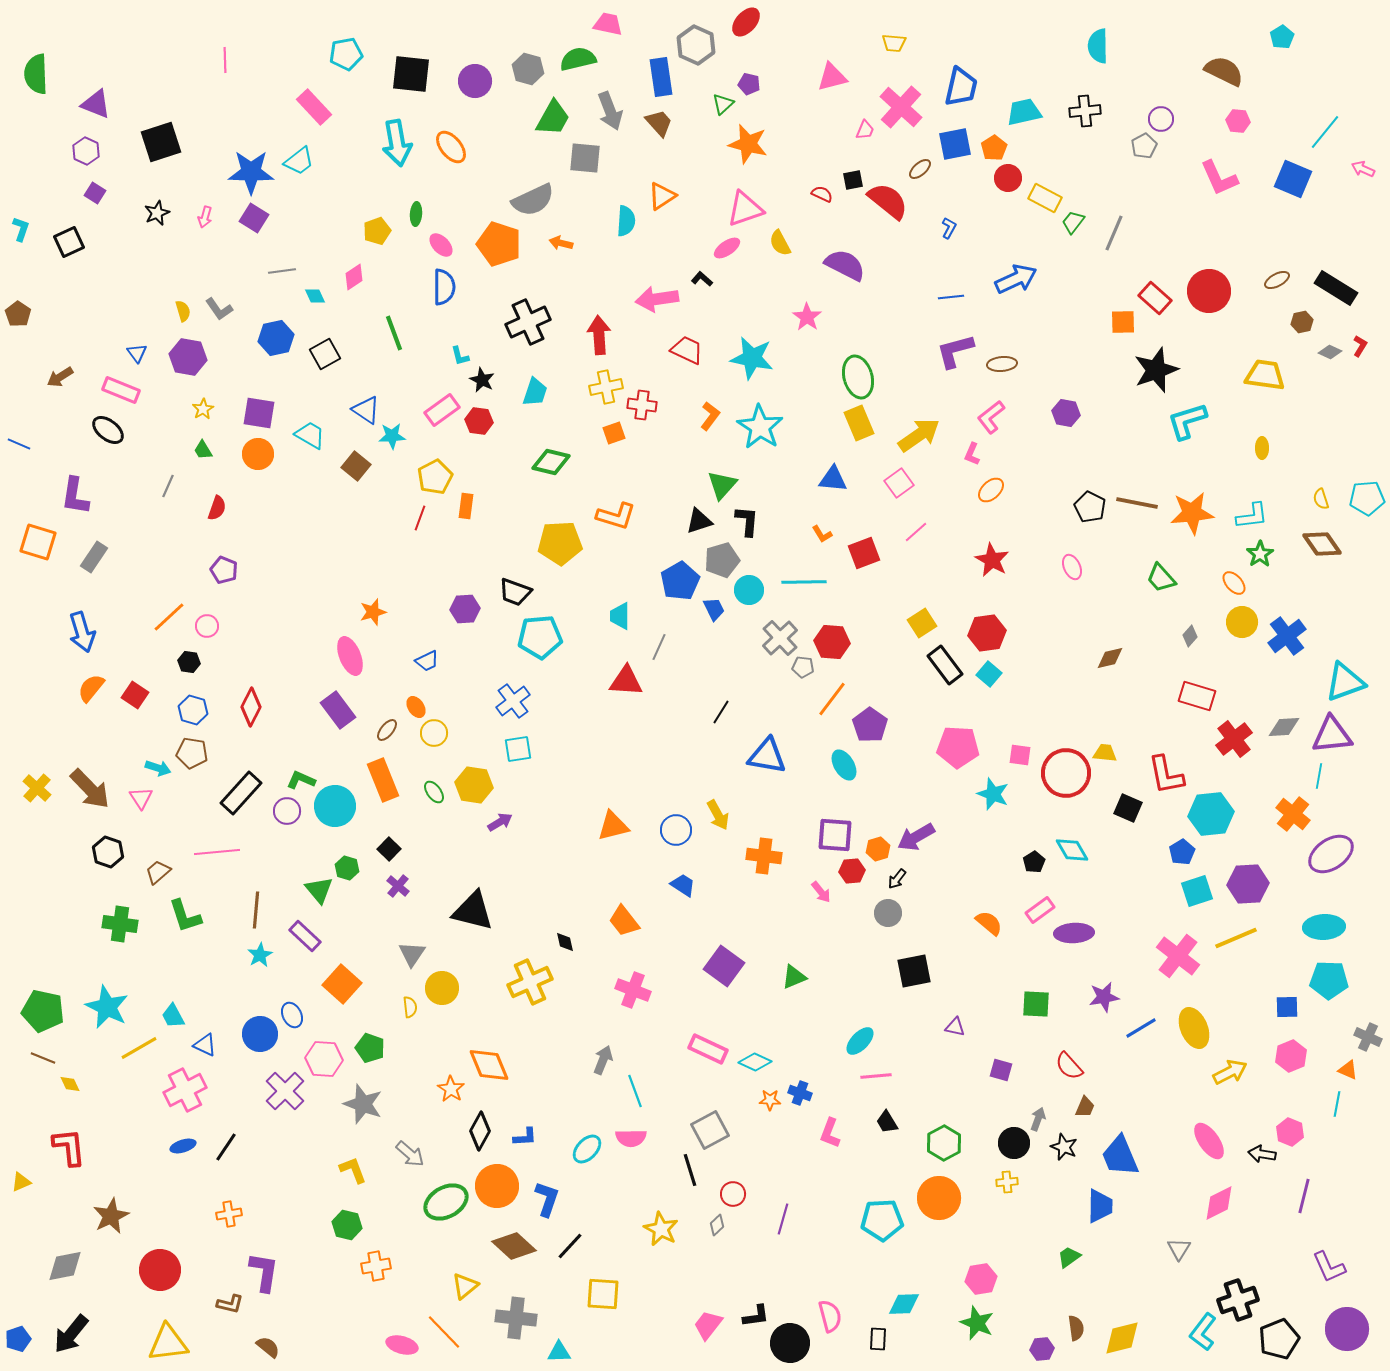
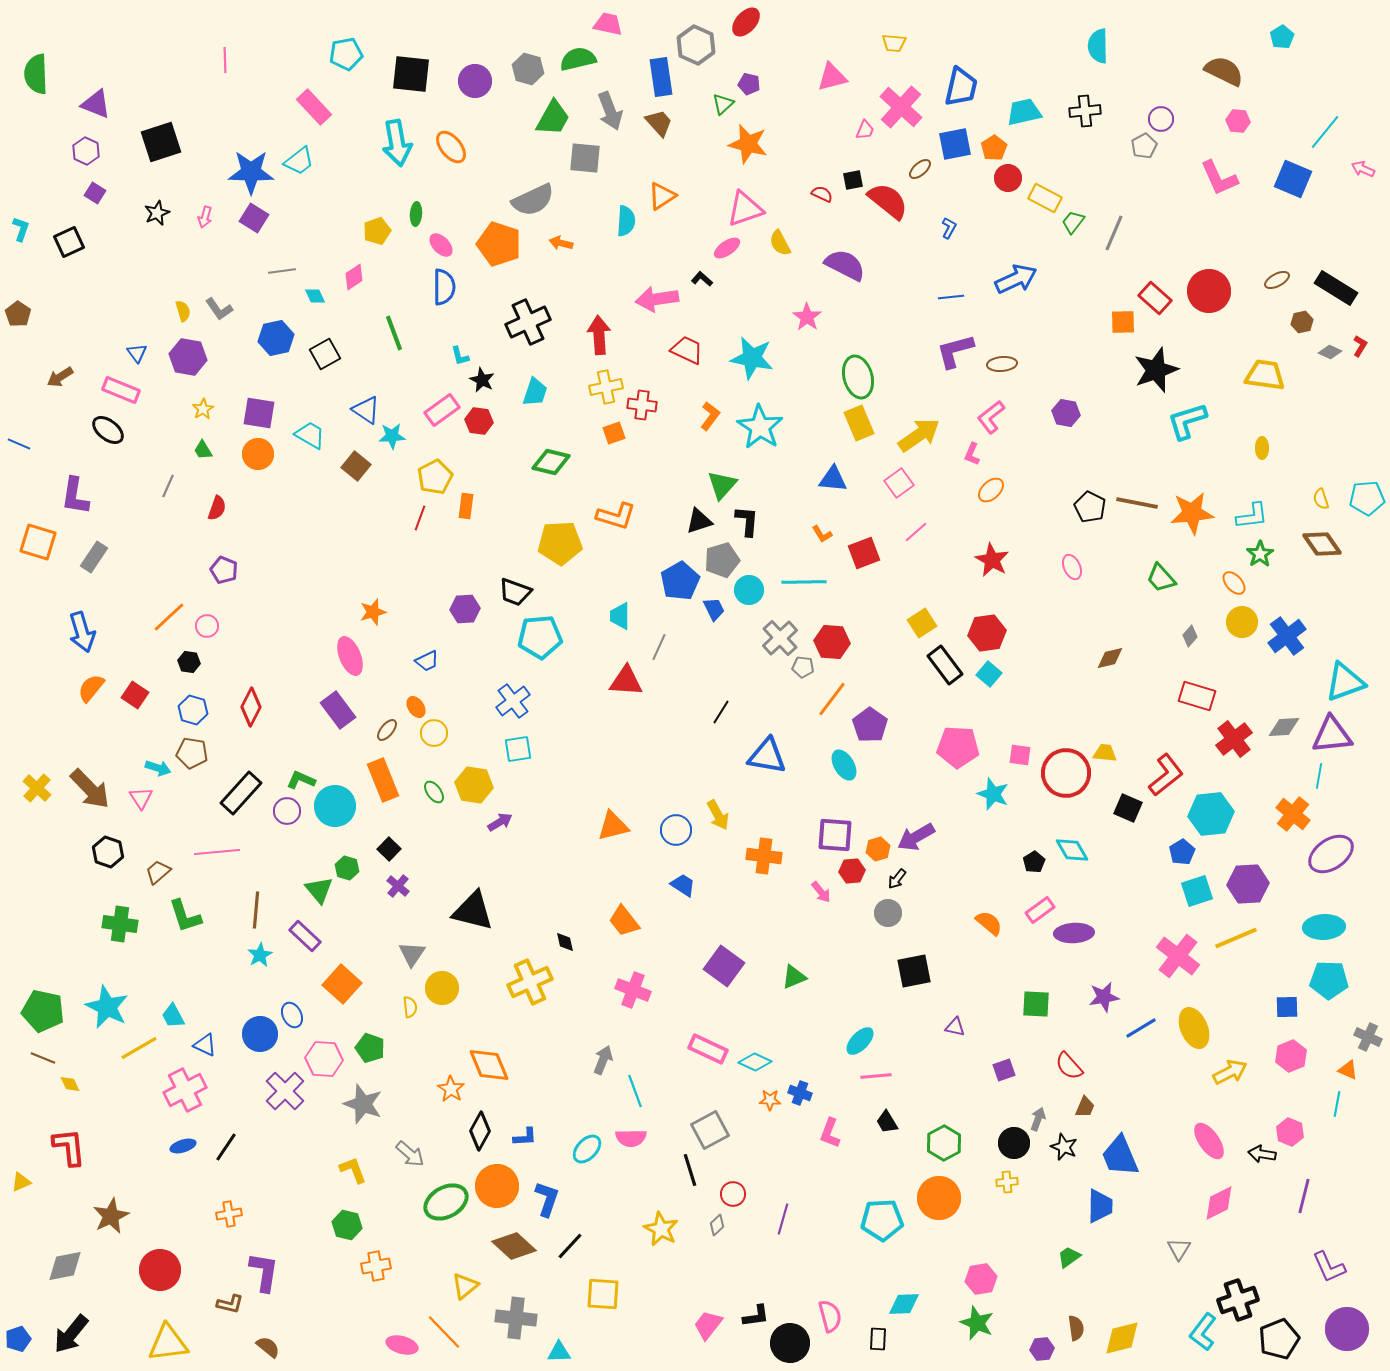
red L-shape at (1166, 775): rotated 117 degrees counterclockwise
purple square at (1001, 1070): moved 3 px right; rotated 35 degrees counterclockwise
